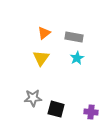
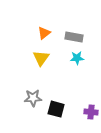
cyan star: rotated 24 degrees clockwise
